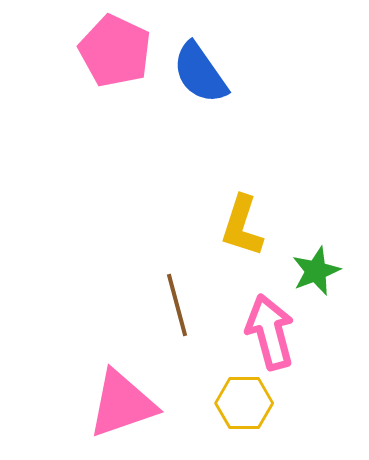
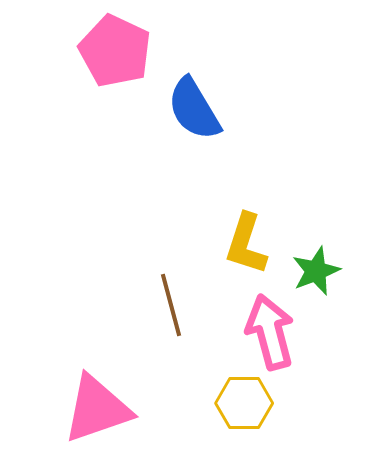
blue semicircle: moved 6 px left, 36 px down; rotated 4 degrees clockwise
yellow L-shape: moved 4 px right, 18 px down
brown line: moved 6 px left
pink triangle: moved 25 px left, 5 px down
